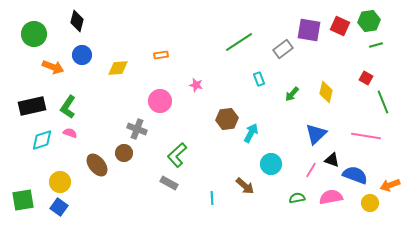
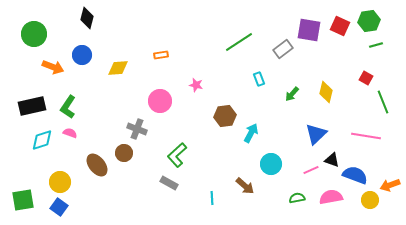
black diamond at (77, 21): moved 10 px right, 3 px up
brown hexagon at (227, 119): moved 2 px left, 3 px up
pink line at (311, 170): rotated 35 degrees clockwise
yellow circle at (370, 203): moved 3 px up
